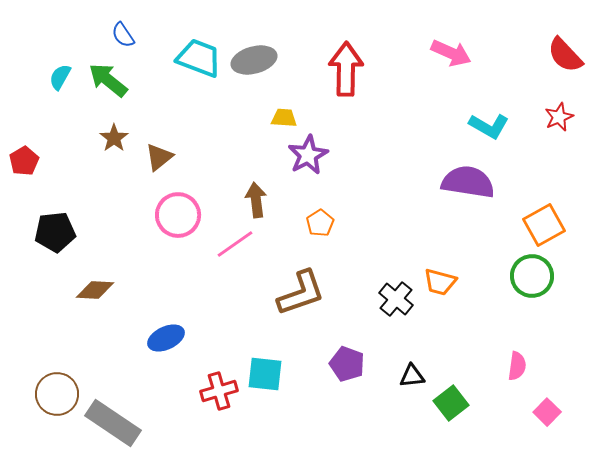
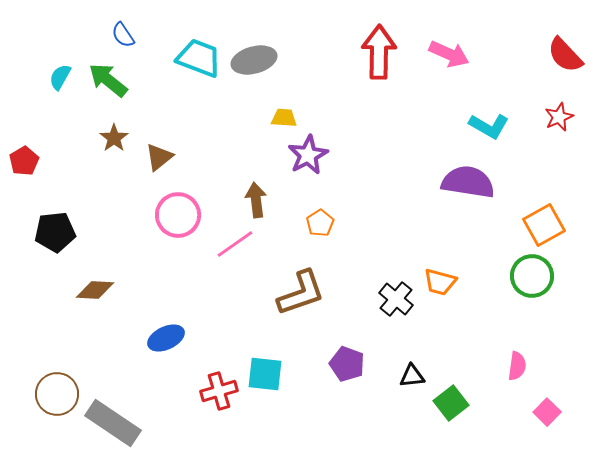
pink arrow: moved 2 px left, 1 px down
red arrow: moved 33 px right, 17 px up
